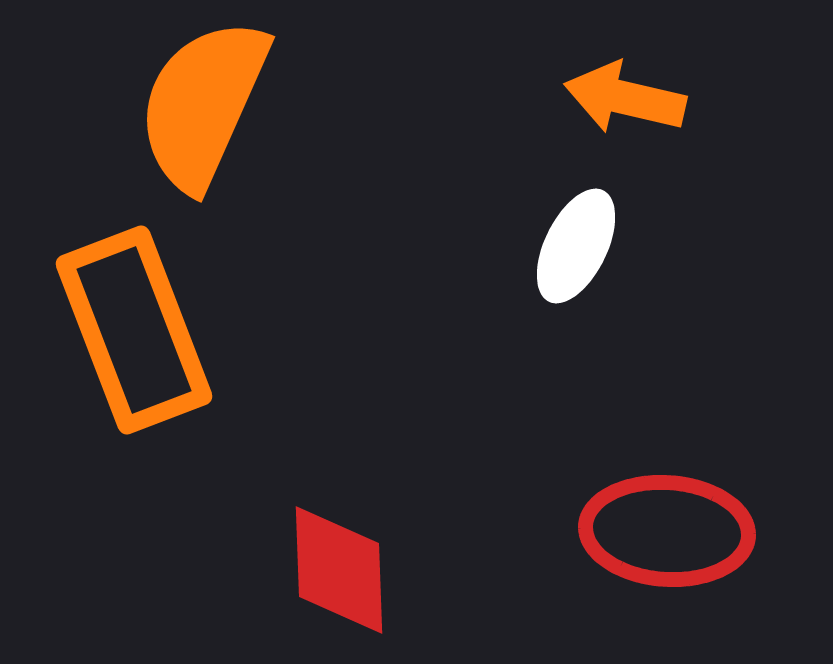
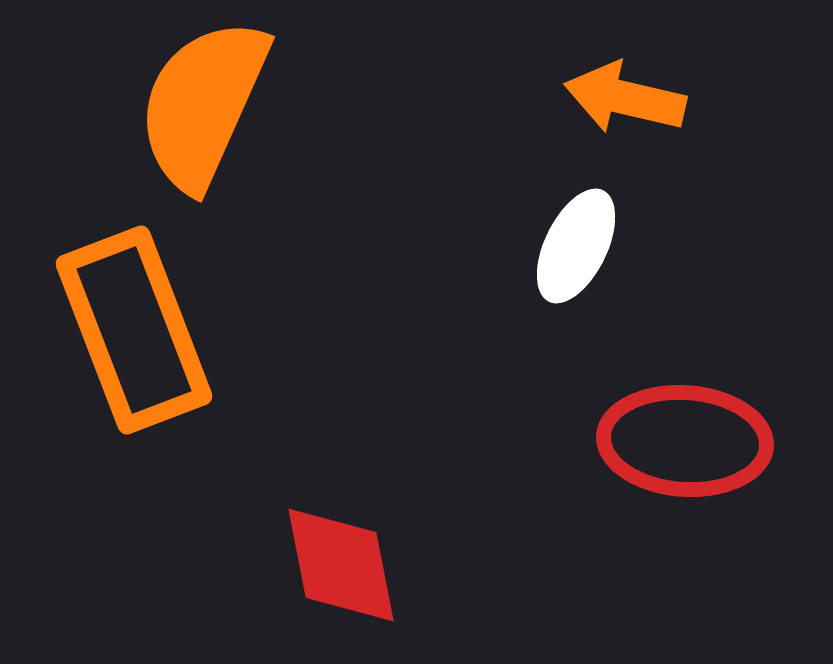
red ellipse: moved 18 px right, 90 px up
red diamond: moved 2 px right, 5 px up; rotated 9 degrees counterclockwise
